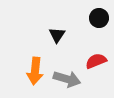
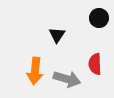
red semicircle: moved 1 px left, 3 px down; rotated 70 degrees counterclockwise
